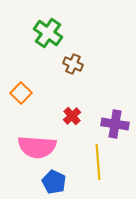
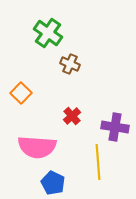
brown cross: moved 3 px left
purple cross: moved 3 px down
blue pentagon: moved 1 px left, 1 px down
